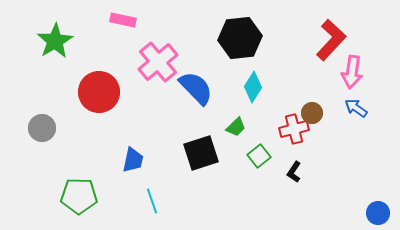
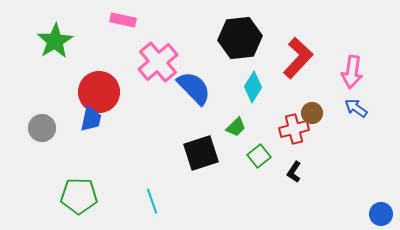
red L-shape: moved 33 px left, 18 px down
blue semicircle: moved 2 px left
blue trapezoid: moved 42 px left, 41 px up
blue circle: moved 3 px right, 1 px down
